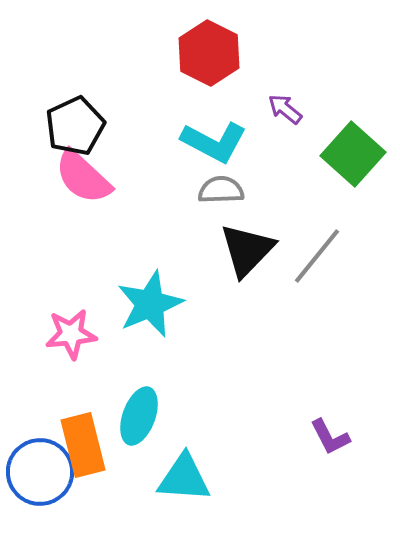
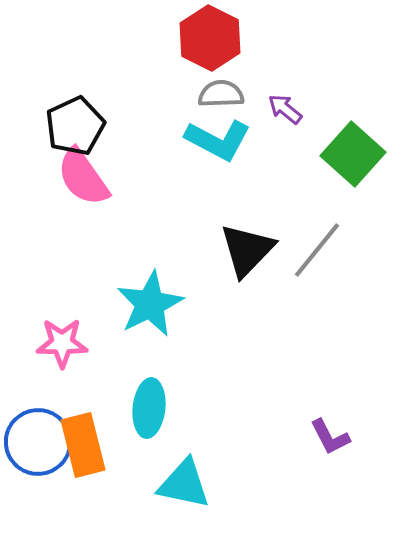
red hexagon: moved 1 px right, 15 px up
cyan L-shape: moved 4 px right, 2 px up
pink semicircle: rotated 12 degrees clockwise
gray semicircle: moved 96 px up
gray line: moved 6 px up
cyan star: rotated 4 degrees counterclockwise
pink star: moved 9 px left, 9 px down; rotated 6 degrees clockwise
cyan ellipse: moved 10 px right, 8 px up; rotated 14 degrees counterclockwise
blue circle: moved 2 px left, 30 px up
cyan triangle: moved 6 px down; rotated 8 degrees clockwise
